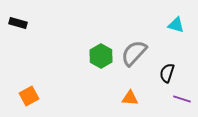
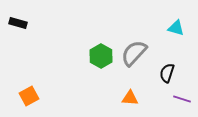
cyan triangle: moved 3 px down
